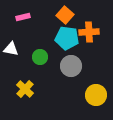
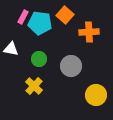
pink rectangle: rotated 48 degrees counterclockwise
cyan pentagon: moved 27 px left, 15 px up
green circle: moved 1 px left, 2 px down
yellow cross: moved 9 px right, 3 px up
